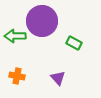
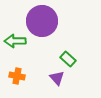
green arrow: moved 5 px down
green rectangle: moved 6 px left, 16 px down; rotated 14 degrees clockwise
purple triangle: moved 1 px left
